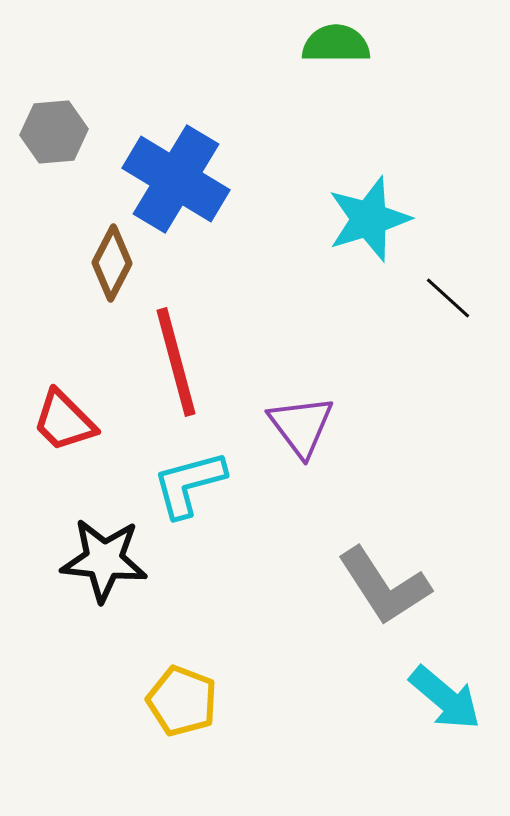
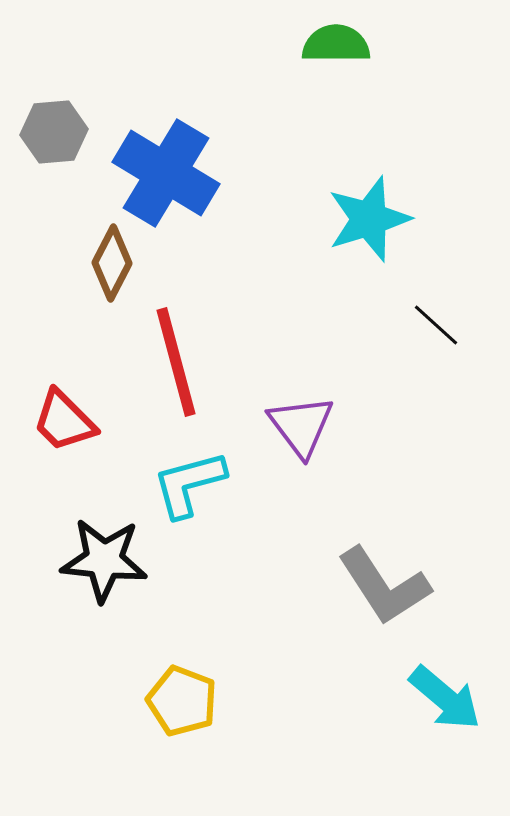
blue cross: moved 10 px left, 6 px up
black line: moved 12 px left, 27 px down
